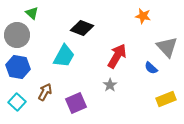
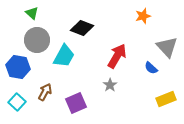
orange star: rotated 28 degrees counterclockwise
gray circle: moved 20 px right, 5 px down
